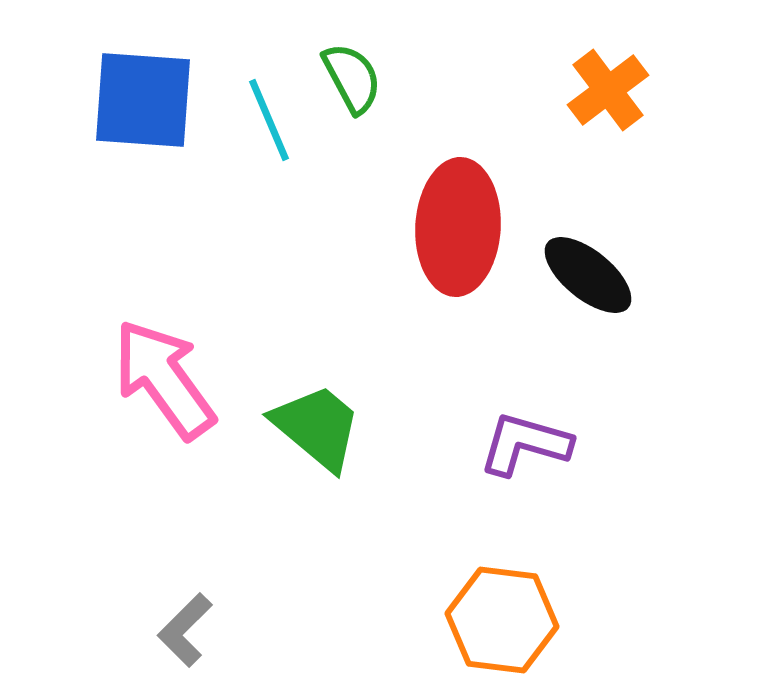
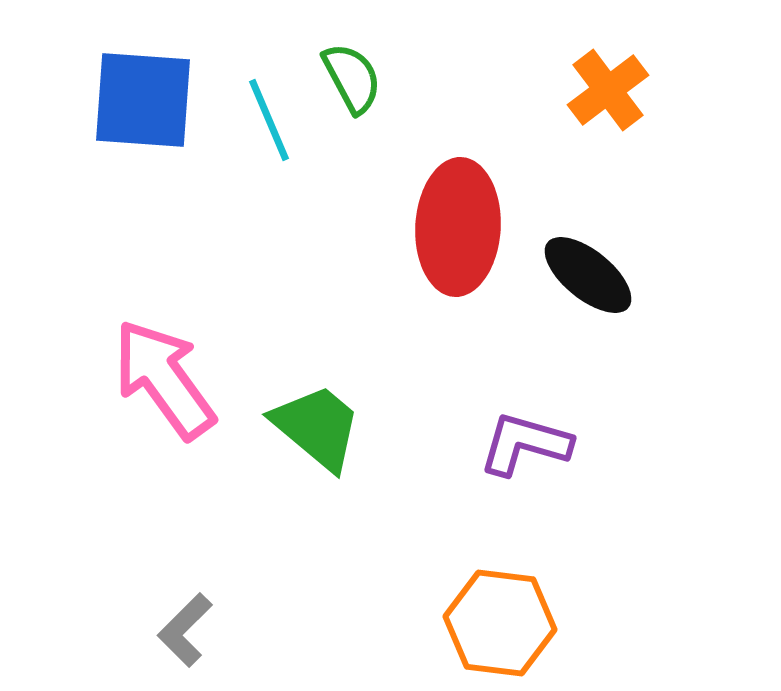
orange hexagon: moved 2 px left, 3 px down
